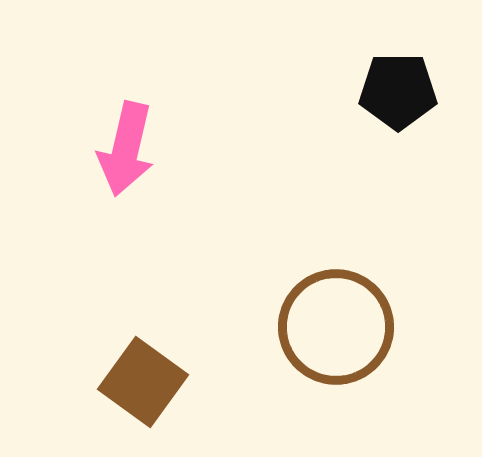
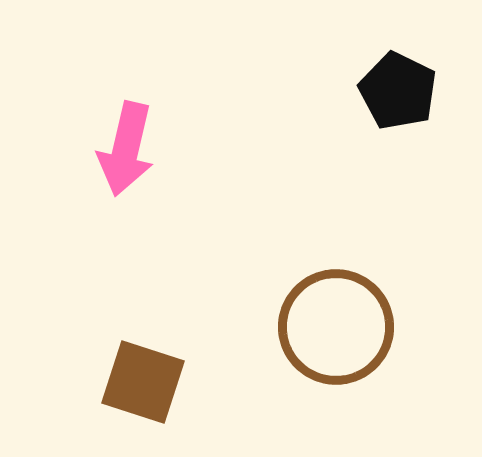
black pentagon: rotated 26 degrees clockwise
brown square: rotated 18 degrees counterclockwise
